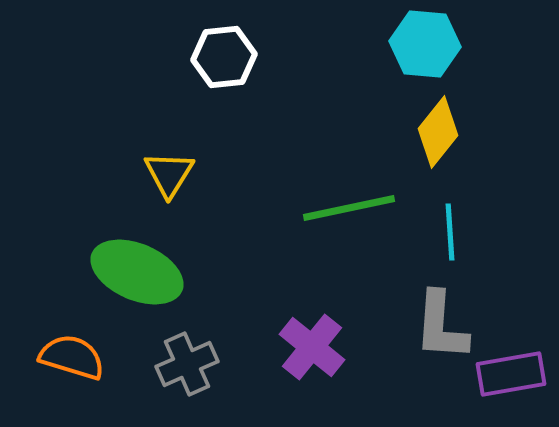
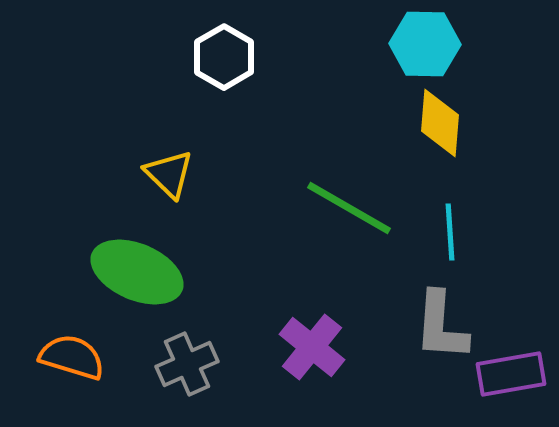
cyan hexagon: rotated 4 degrees counterclockwise
white hexagon: rotated 24 degrees counterclockwise
yellow diamond: moved 2 px right, 9 px up; rotated 34 degrees counterclockwise
yellow triangle: rotated 18 degrees counterclockwise
green line: rotated 42 degrees clockwise
